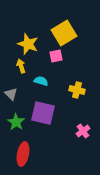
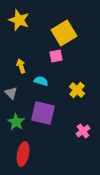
yellow star: moved 9 px left, 24 px up
yellow cross: rotated 28 degrees clockwise
gray triangle: moved 1 px up
